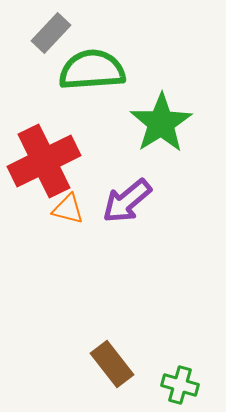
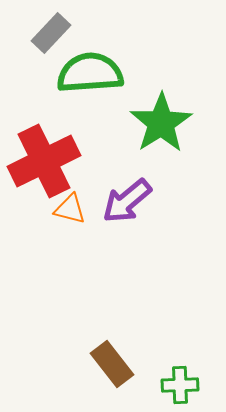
green semicircle: moved 2 px left, 3 px down
orange triangle: moved 2 px right
green cross: rotated 18 degrees counterclockwise
